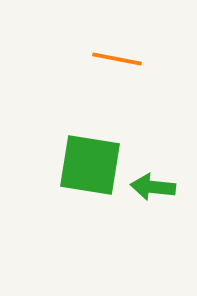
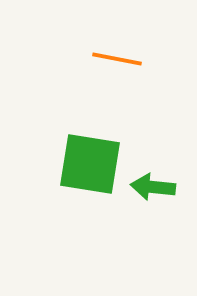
green square: moved 1 px up
